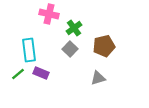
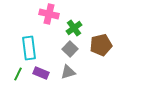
brown pentagon: moved 3 px left, 1 px up
cyan rectangle: moved 2 px up
green line: rotated 24 degrees counterclockwise
gray triangle: moved 30 px left, 6 px up
